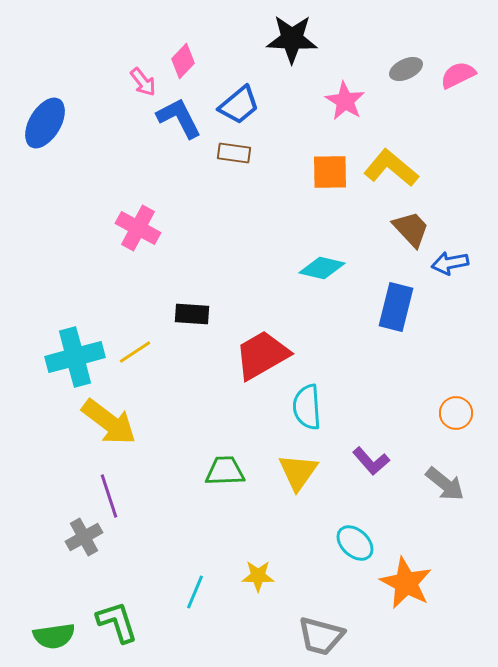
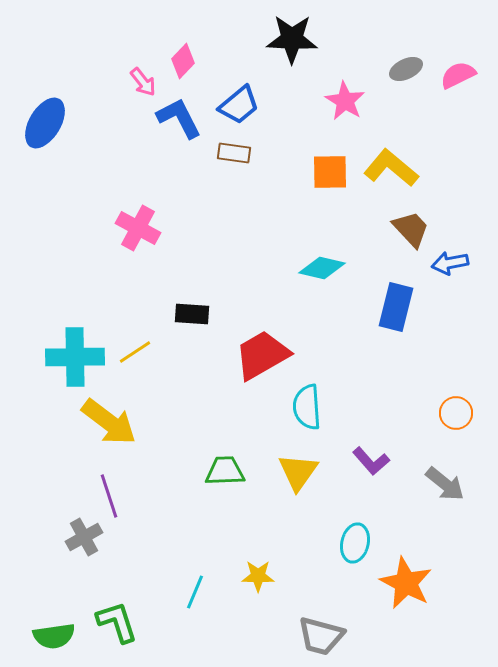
cyan cross: rotated 14 degrees clockwise
cyan ellipse: rotated 60 degrees clockwise
